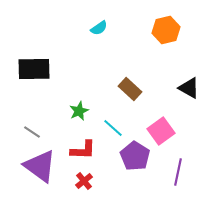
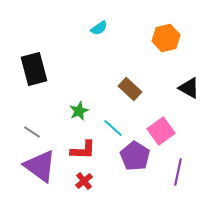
orange hexagon: moved 8 px down
black rectangle: rotated 76 degrees clockwise
